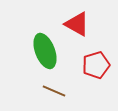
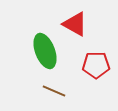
red triangle: moved 2 px left
red pentagon: rotated 16 degrees clockwise
